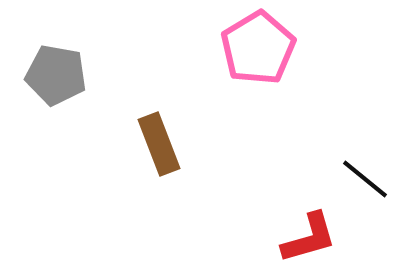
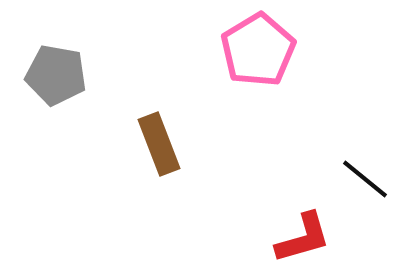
pink pentagon: moved 2 px down
red L-shape: moved 6 px left
